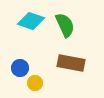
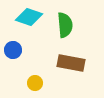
cyan diamond: moved 2 px left, 4 px up
green semicircle: rotated 20 degrees clockwise
blue circle: moved 7 px left, 18 px up
